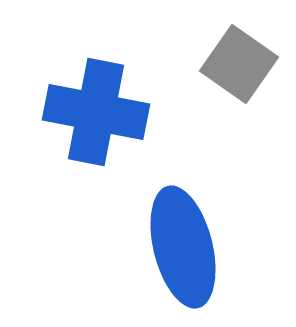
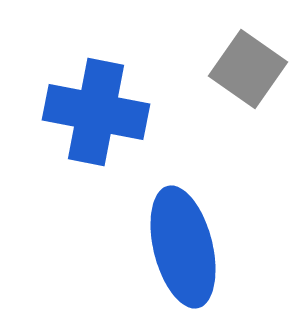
gray square: moved 9 px right, 5 px down
